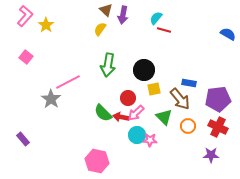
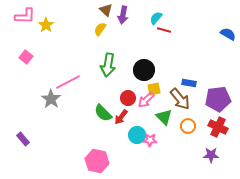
pink L-shape: rotated 50 degrees clockwise
pink arrow: moved 10 px right, 13 px up
red arrow: rotated 63 degrees counterclockwise
